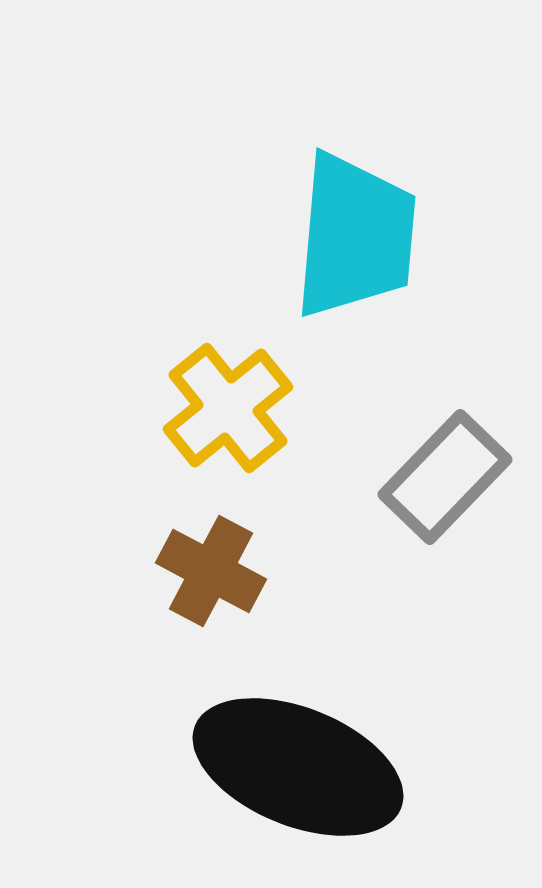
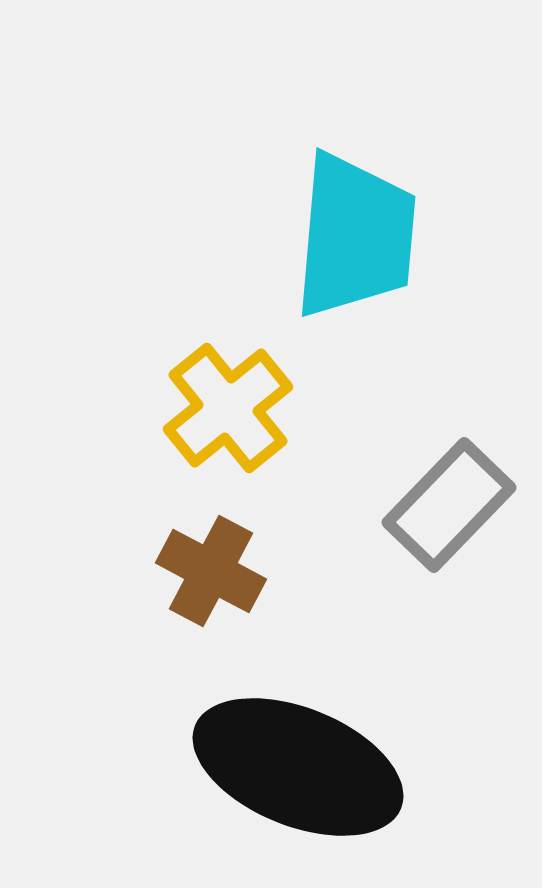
gray rectangle: moved 4 px right, 28 px down
